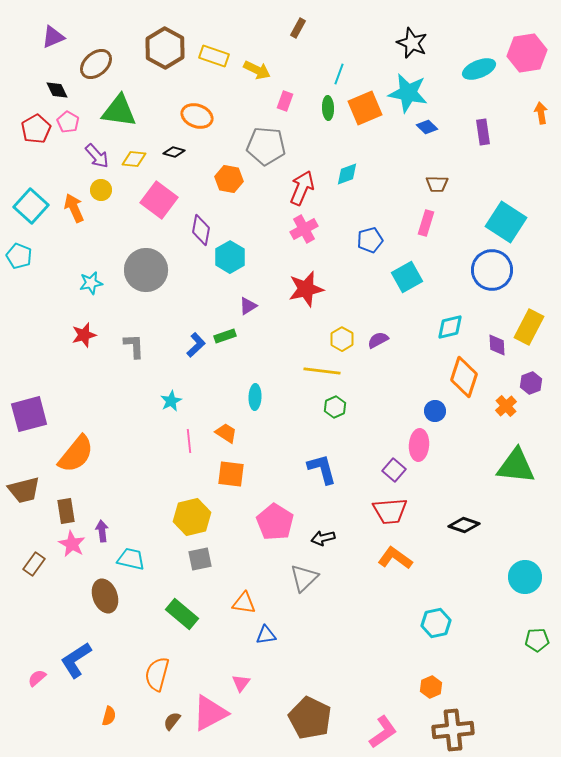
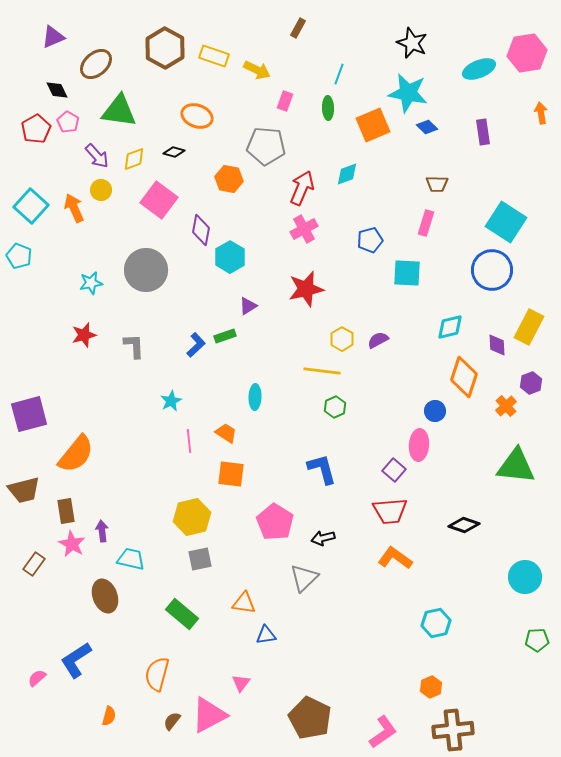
orange square at (365, 108): moved 8 px right, 17 px down
yellow diamond at (134, 159): rotated 25 degrees counterclockwise
cyan square at (407, 277): moved 4 px up; rotated 32 degrees clockwise
pink triangle at (210, 713): moved 1 px left, 2 px down
